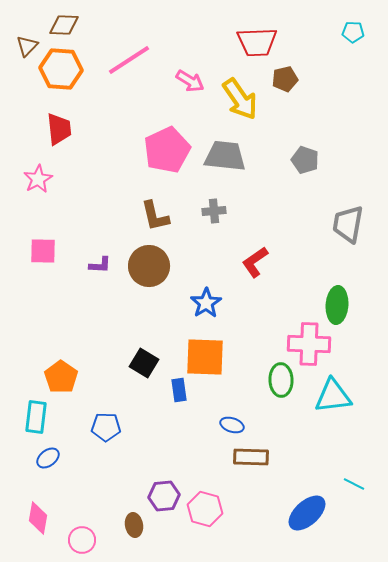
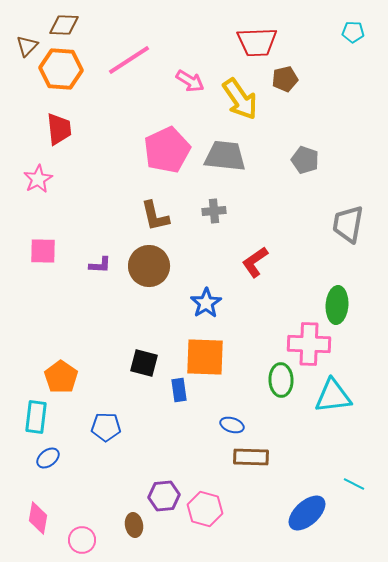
black square at (144, 363): rotated 16 degrees counterclockwise
